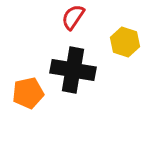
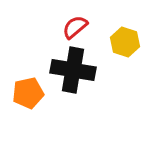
red semicircle: moved 2 px right, 10 px down; rotated 16 degrees clockwise
